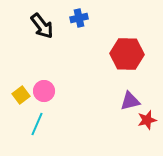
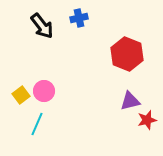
red hexagon: rotated 20 degrees clockwise
